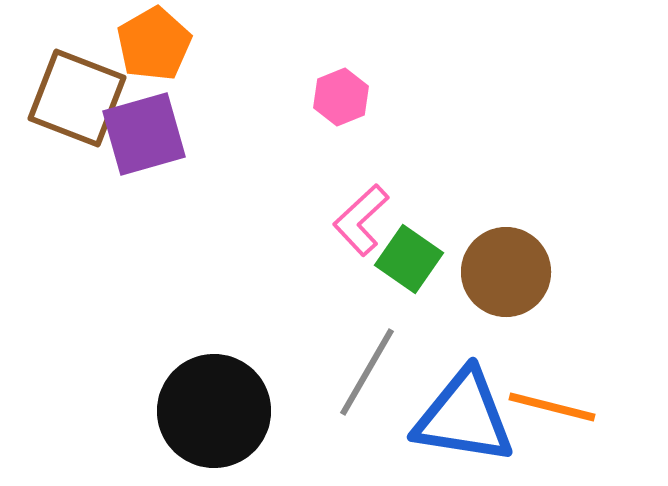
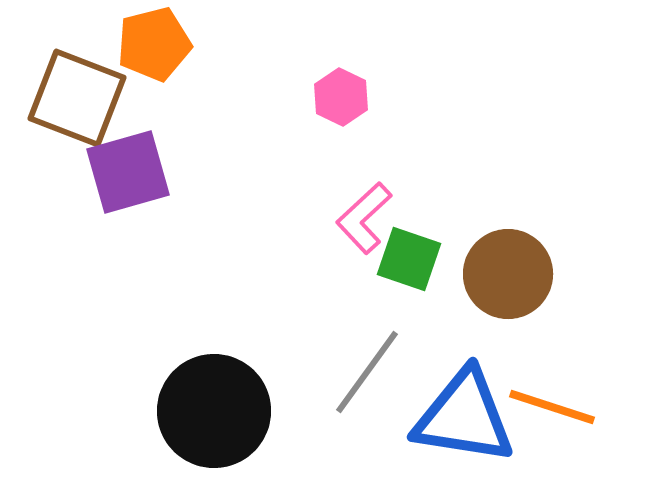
orange pentagon: rotated 16 degrees clockwise
pink hexagon: rotated 12 degrees counterclockwise
purple square: moved 16 px left, 38 px down
pink L-shape: moved 3 px right, 2 px up
green square: rotated 16 degrees counterclockwise
brown circle: moved 2 px right, 2 px down
gray line: rotated 6 degrees clockwise
orange line: rotated 4 degrees clockwise
